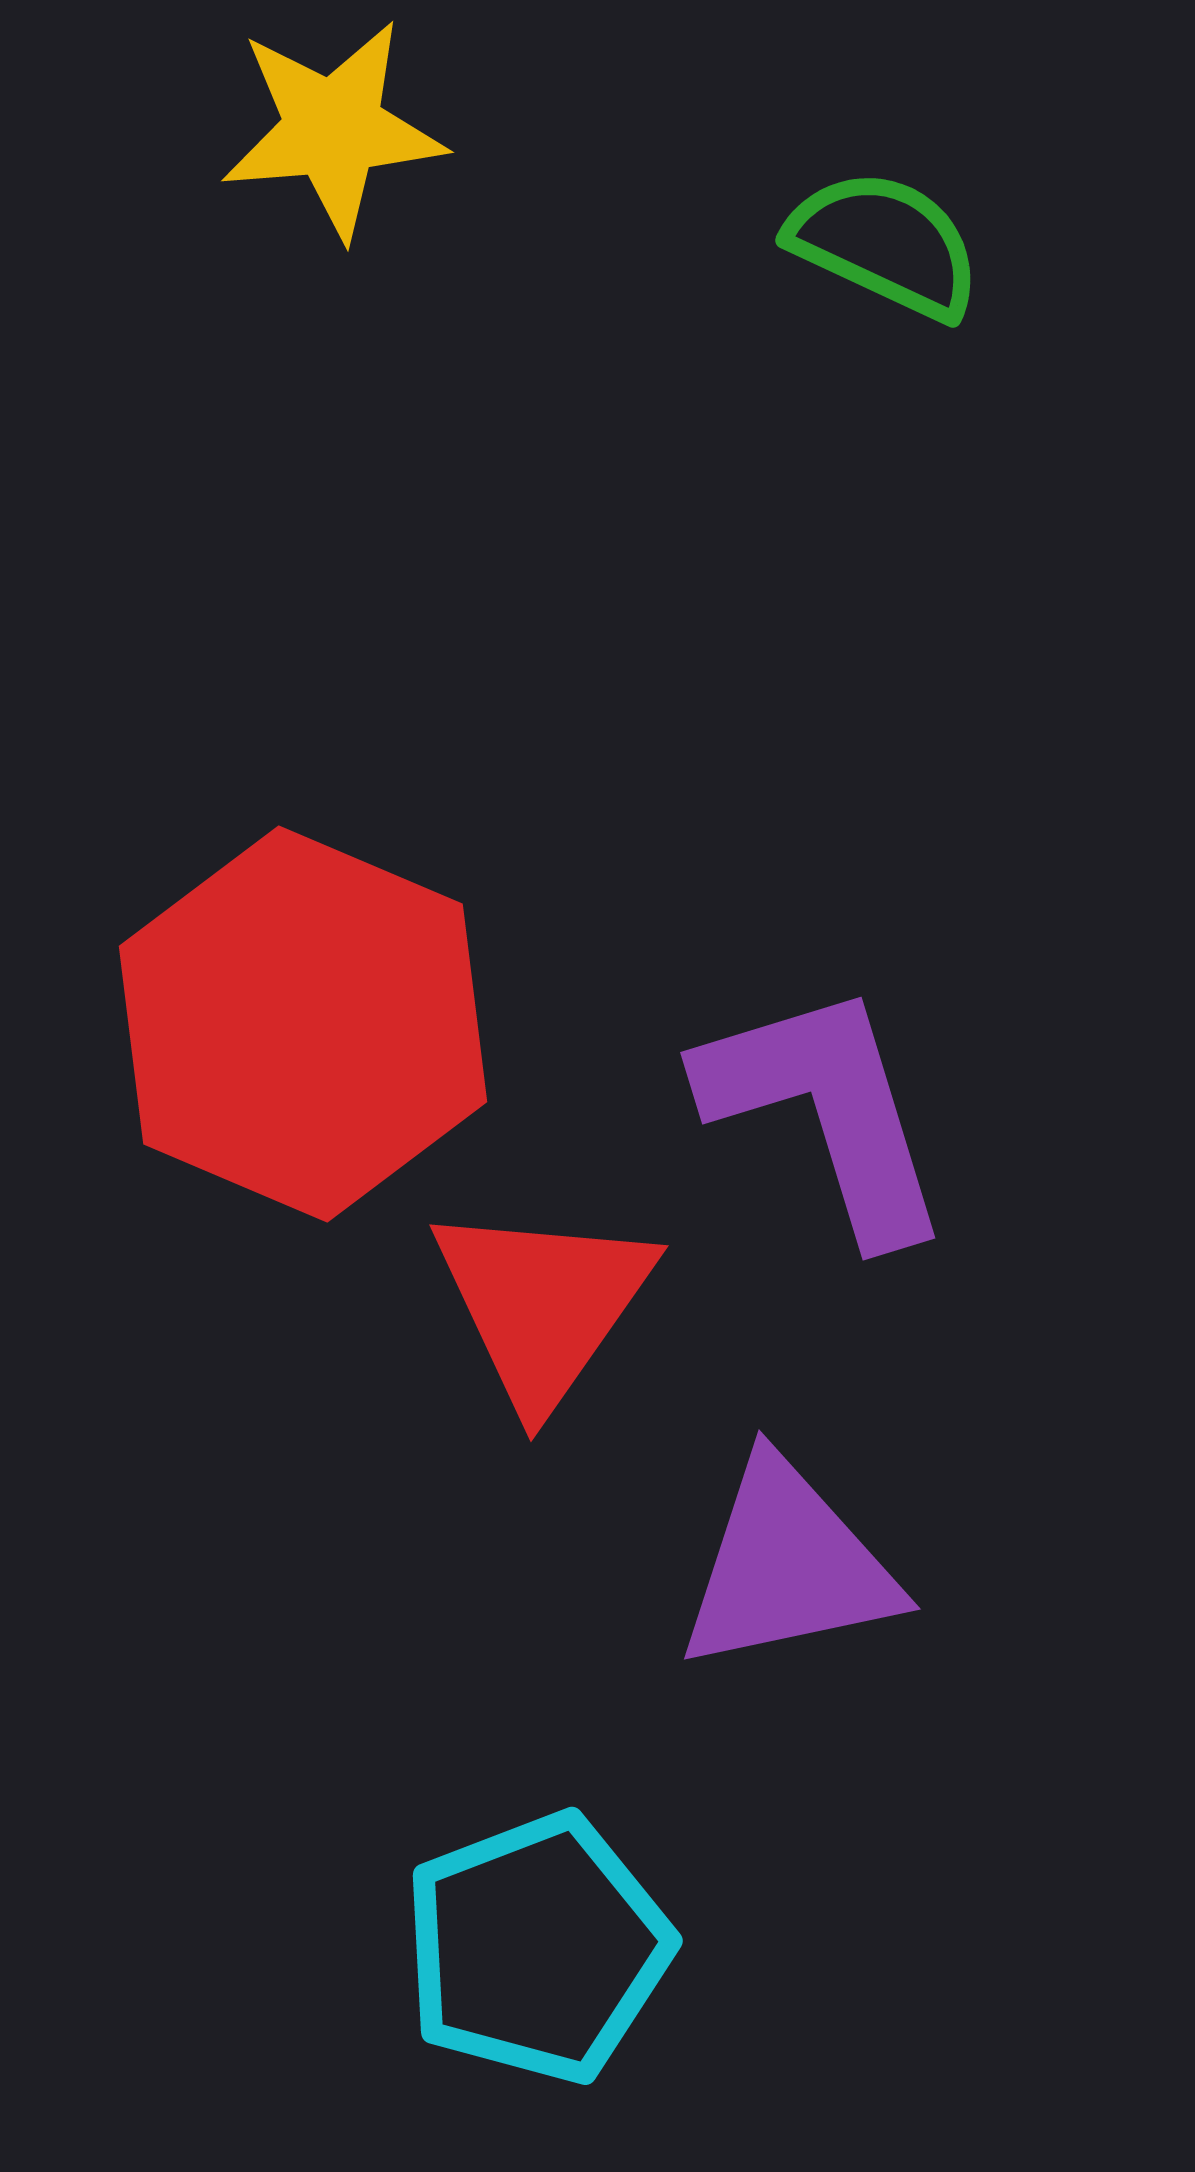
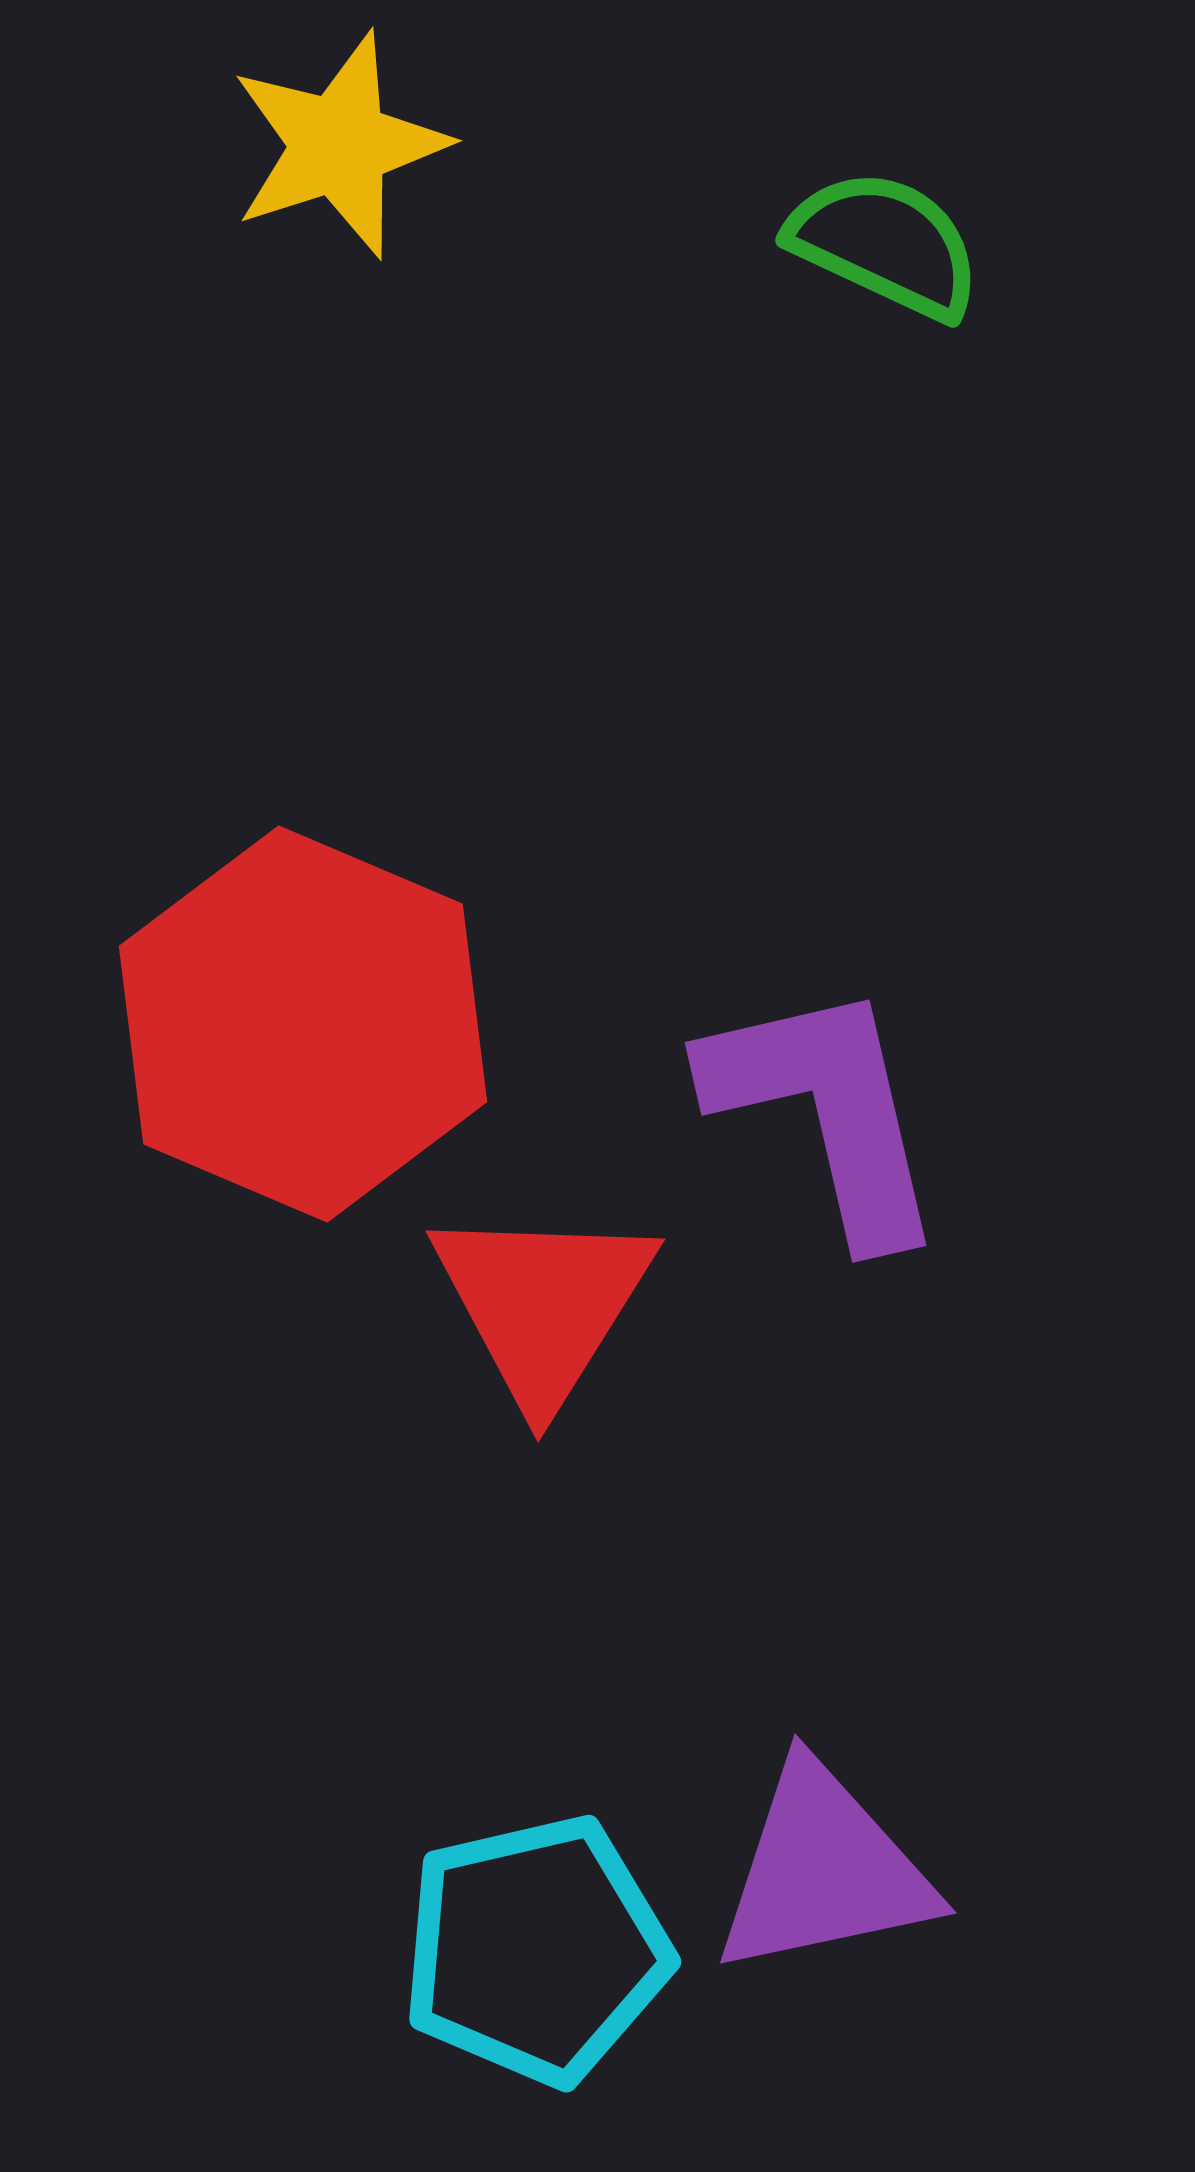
yellow star: moved 6 px right, 16 px down; rotated 13 degrees counterclockwise
purple L-shape: rotated 4 degrees clockwise
red triangle: rotated 3 degrees counterclockwise
purple triangle: moved 36 px right, 304 px down
cyan pentagon: moved 1 px left, 2 px down; rotated 8 degrees clockwise
